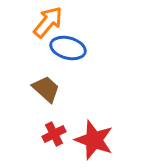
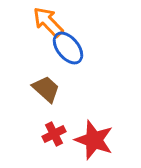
orange arrow: rotated 84 degrees counterclockwise
blue ellipse: rotated 36 degrees clockwise
